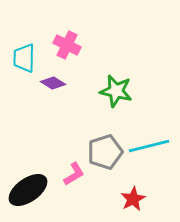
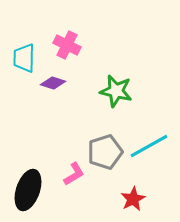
purple diamond: rotated 15 degrees counterclockwise
cyan line: rotated 15 degrees counterclockwise
black ellipse: rotated 36 degrees counterclockwise
